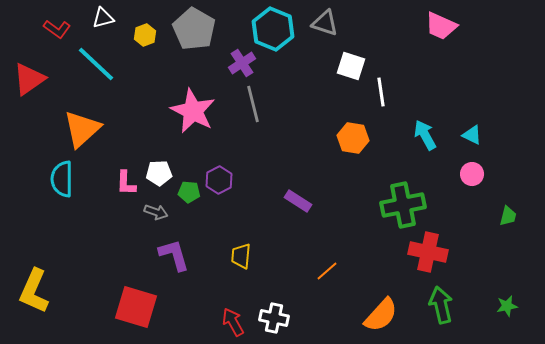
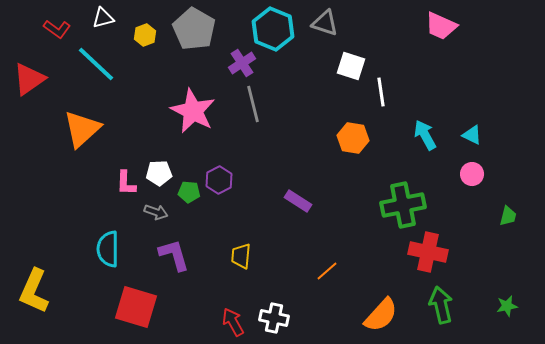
cyan semicircle: moved 46 px right, 70 px down
